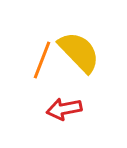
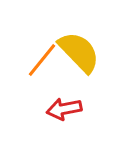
orange line: rotated 18 degrees clockwise
